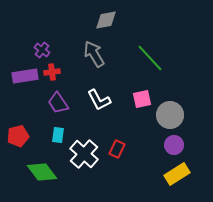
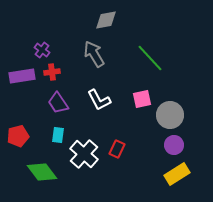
purple rectangle: moved 3 px left
